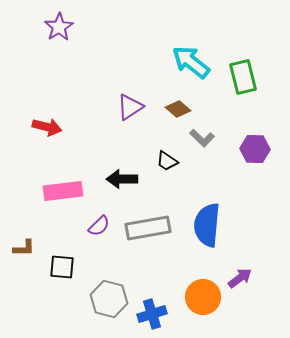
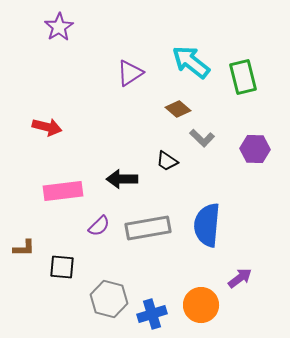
purple triangle: moved 34 px up
orange circle: moved 2 px left, 8 px down
